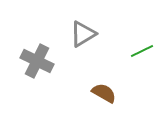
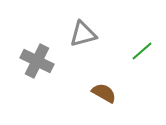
gray triangle: rotated 16 degrees clockwise
green line: rotated 15 degrees counterclockwise
